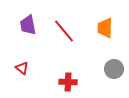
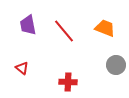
orange trapezoid: rotated 110 degrees clockwise
gray circle: moved 2 px right, 4 px up
